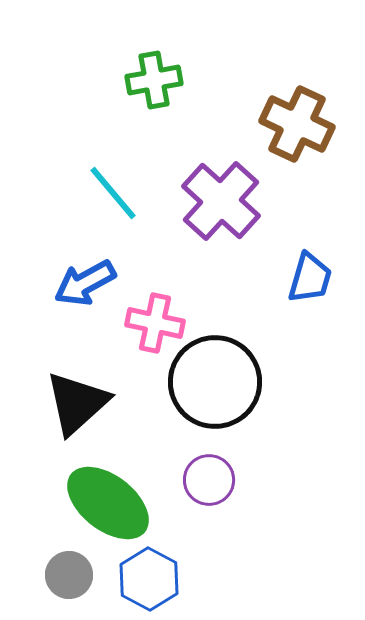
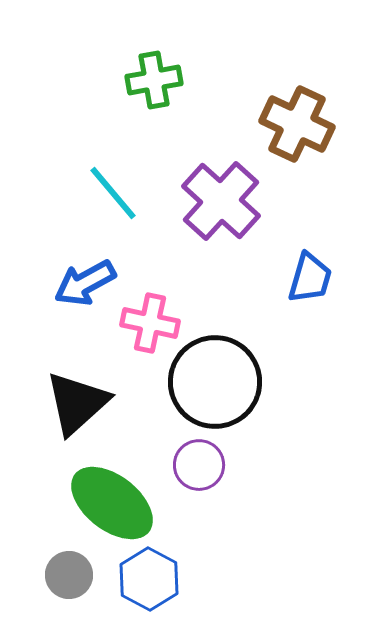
pink cross: moved 5 px left
purple circle: moved 10 px left, 15 px up
green ellipse: moved 4 px right
